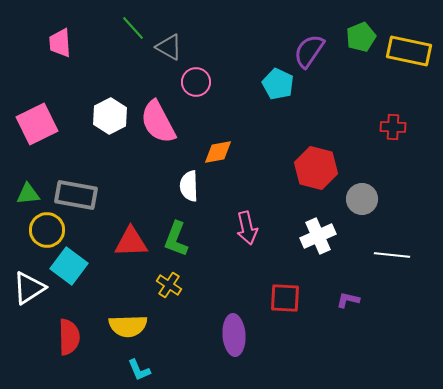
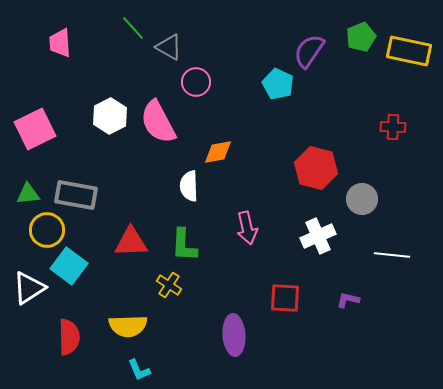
pink square: moved 2 px left, 5 px down
green L-shape: moved 8 px right, 6 px down; rotated 18 degrees counterclockwise
